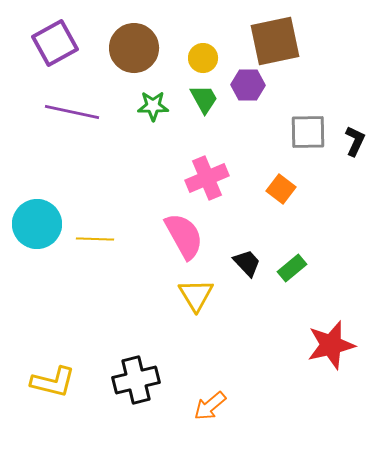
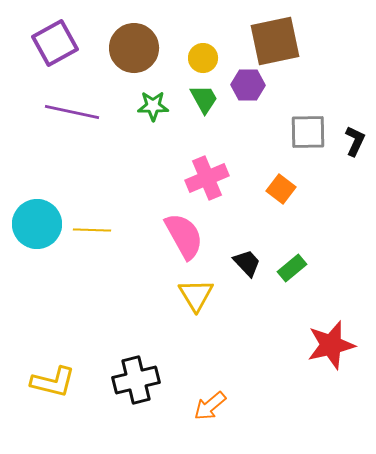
yellow line: moved 3 px left, 9 px up
